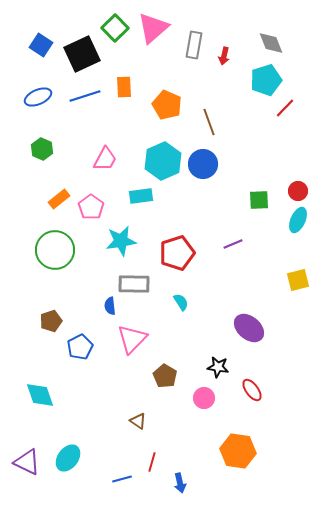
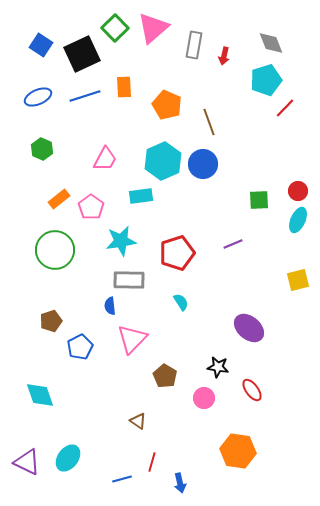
gray rectangle at (134, 284): moved 5 px left, 4 px up
